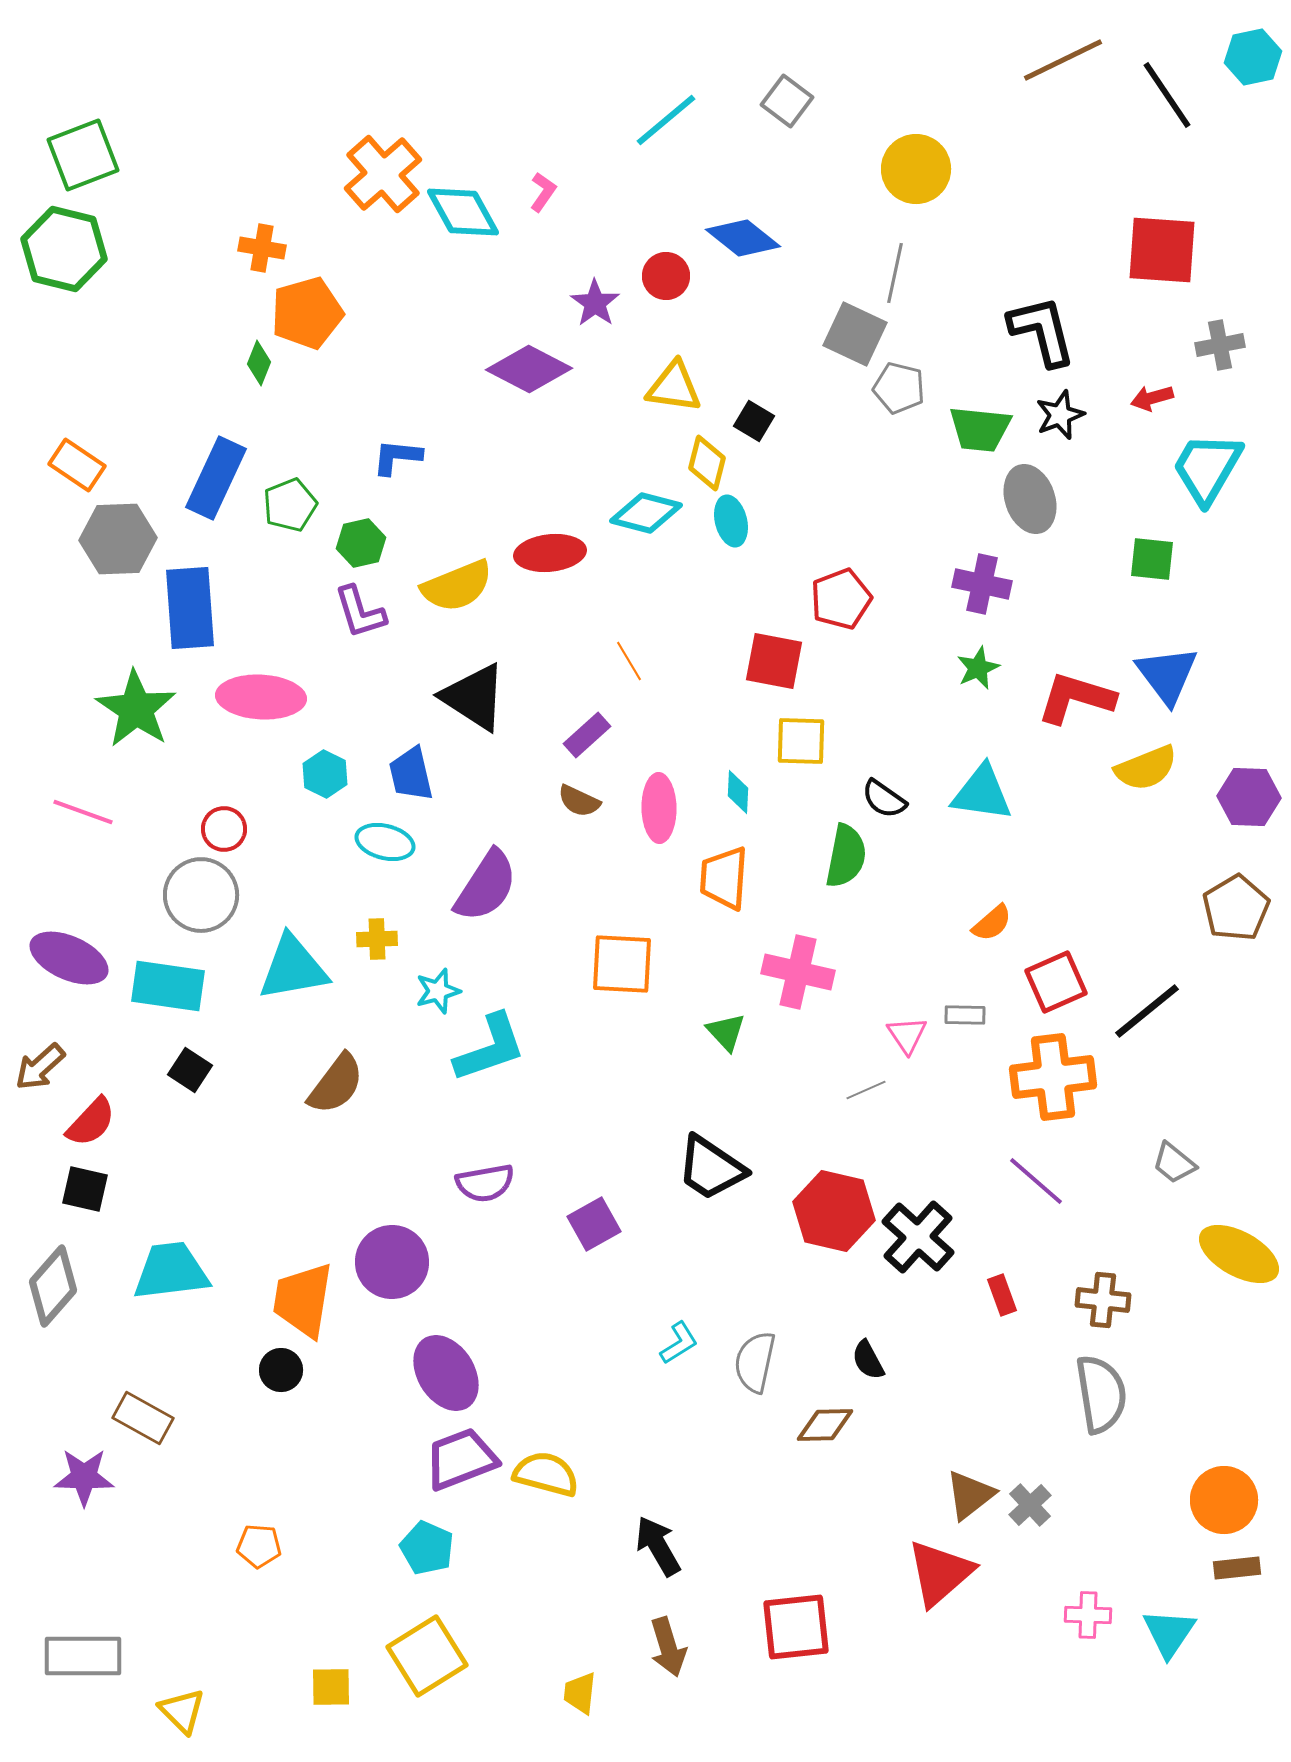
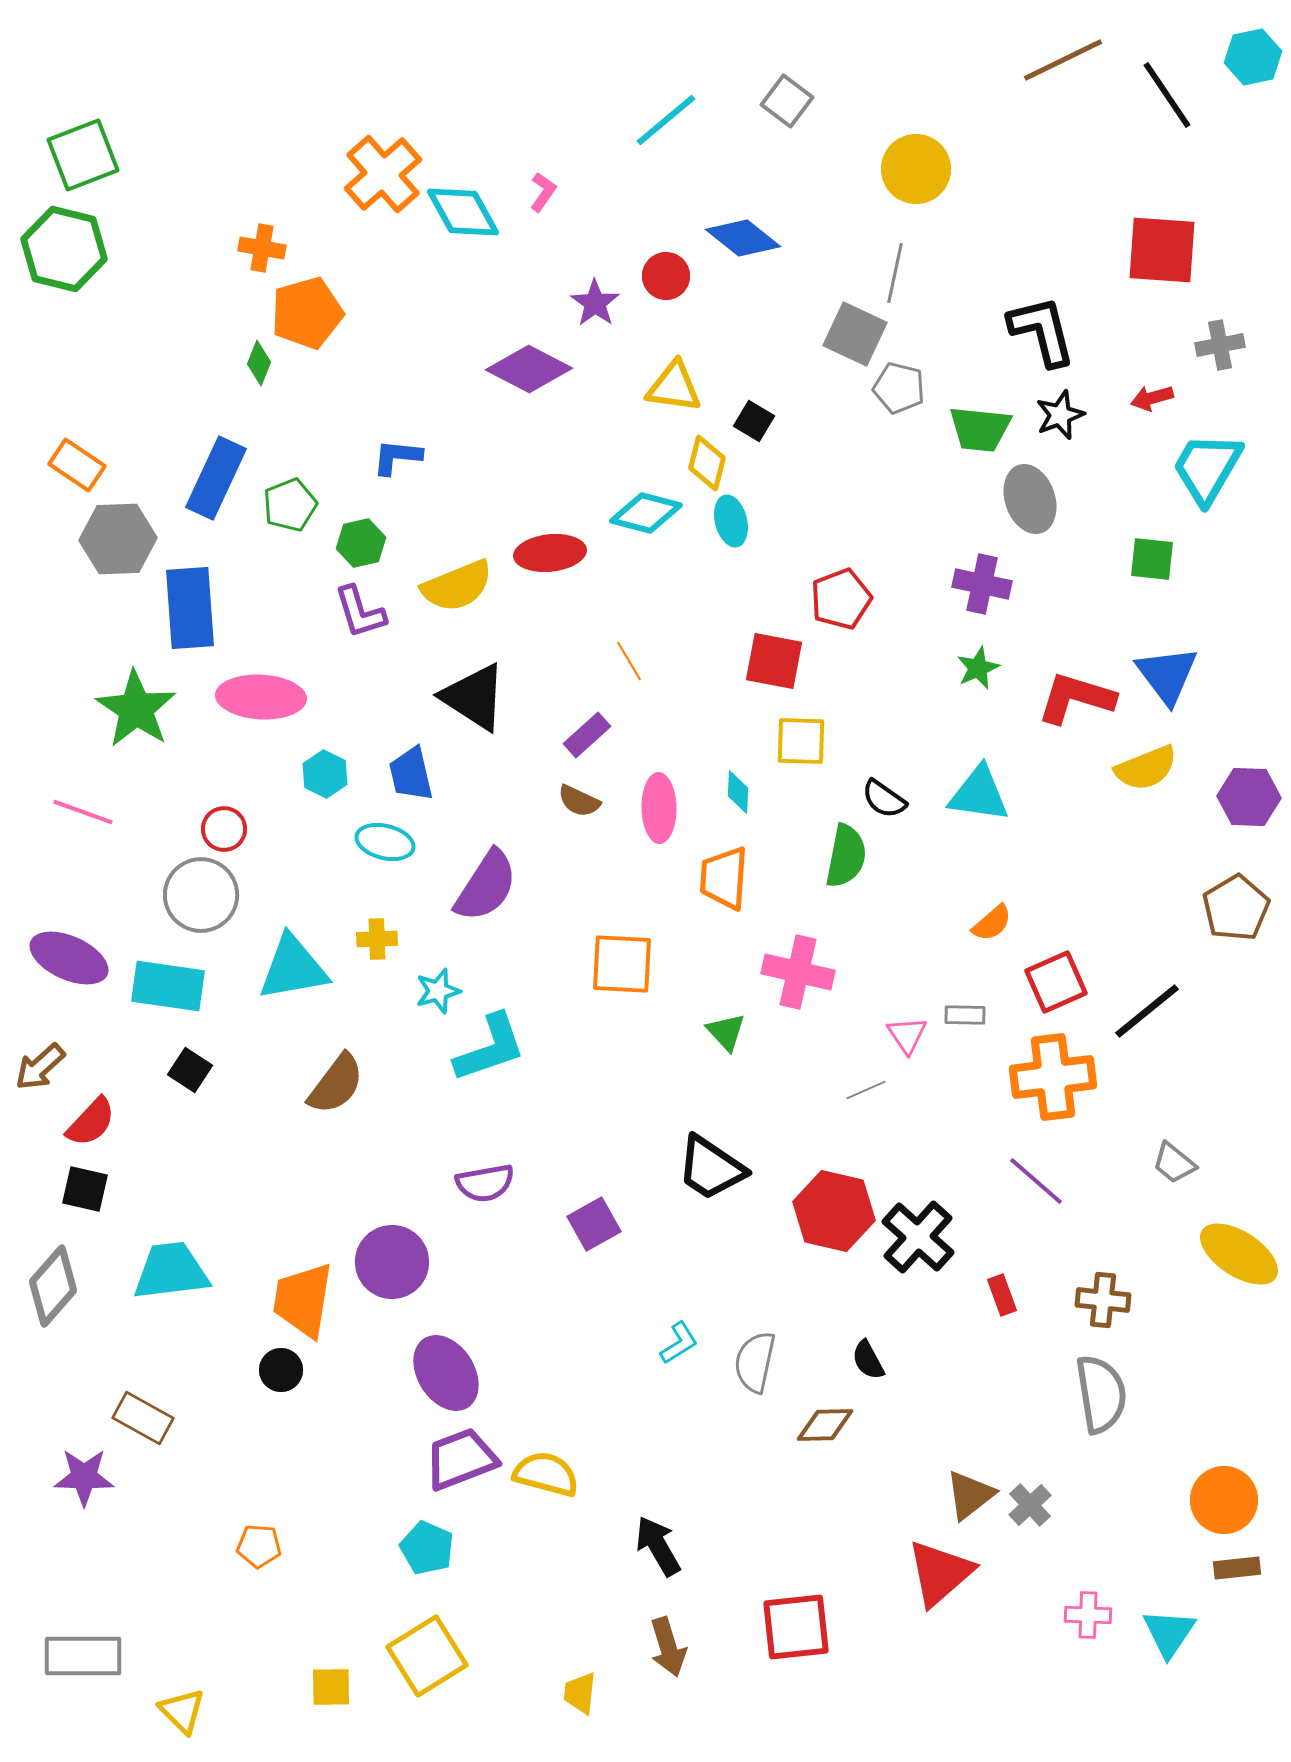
cyan triangle at (982, 793): moved 3 px left, 1 px down
yellow ellipse at (1239, 1254): rotated 4 degrees clockwise
